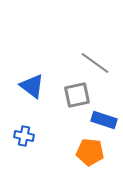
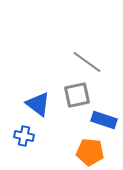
gray line: moved 8 px left, 1 px up
blue triangle: moved 6 px right, 18 px down
